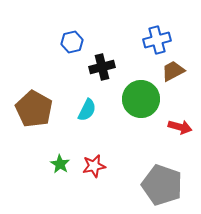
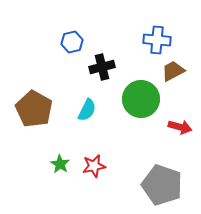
blue cross: rotated 20 degrees clockwise
